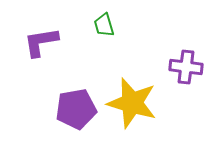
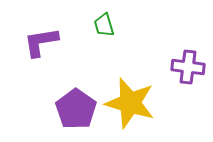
purple cross: moved 2 px right
yellow star: moved 2 px left
purple pentagon: rotated 27 degrees counterclockwise
